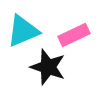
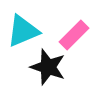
pink rectangle: rotated 20 degrees counterclockwise
